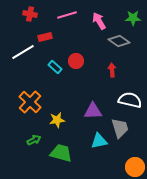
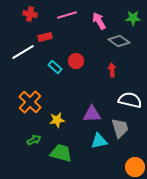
purple triangle: moved 1 px left, 3 px down
